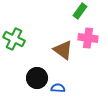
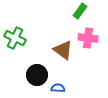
green cross: moved 1 px right, 1 px up
black circle: moved 3 px up
